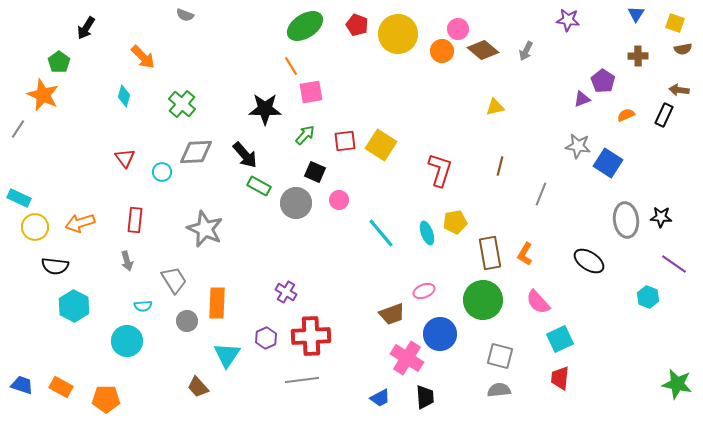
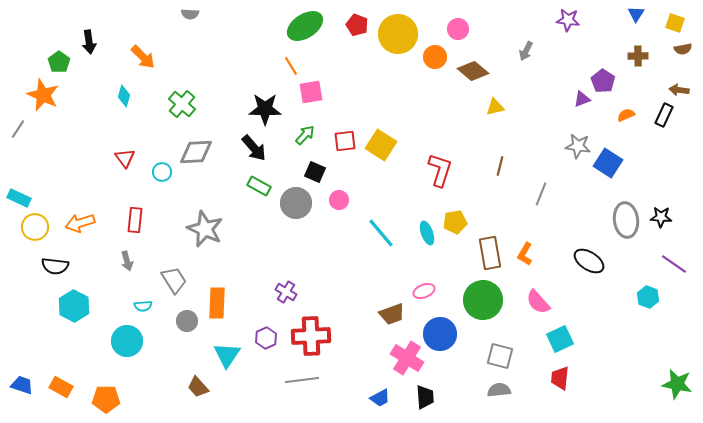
gray semicircle at (185, 15): moved 5 px right, 1 px up; rotated 18 degrees counterclockwise
black arrow at (86, 28): moved 3 px right, 14 px down; rotated 40 degrees counterclockwise
brown diamond at (483, 50): moved 10 px left, 21 px down
orange circle at (442, 51): moved 7 px left, 6 px down
black arrow at (245, 155): moved 9 px right, 7 px up
